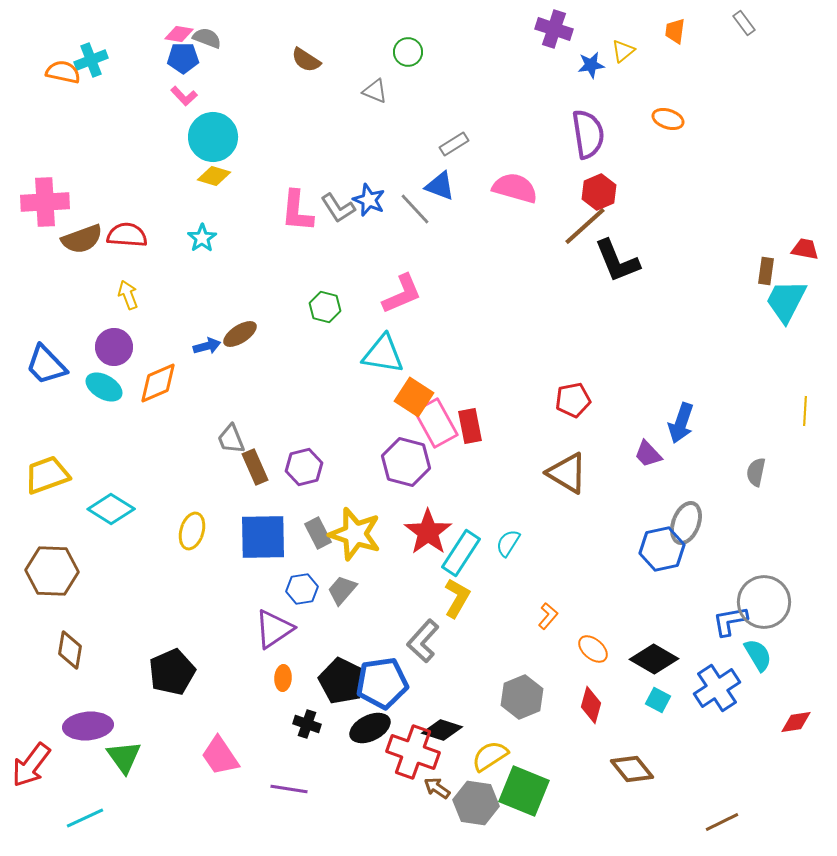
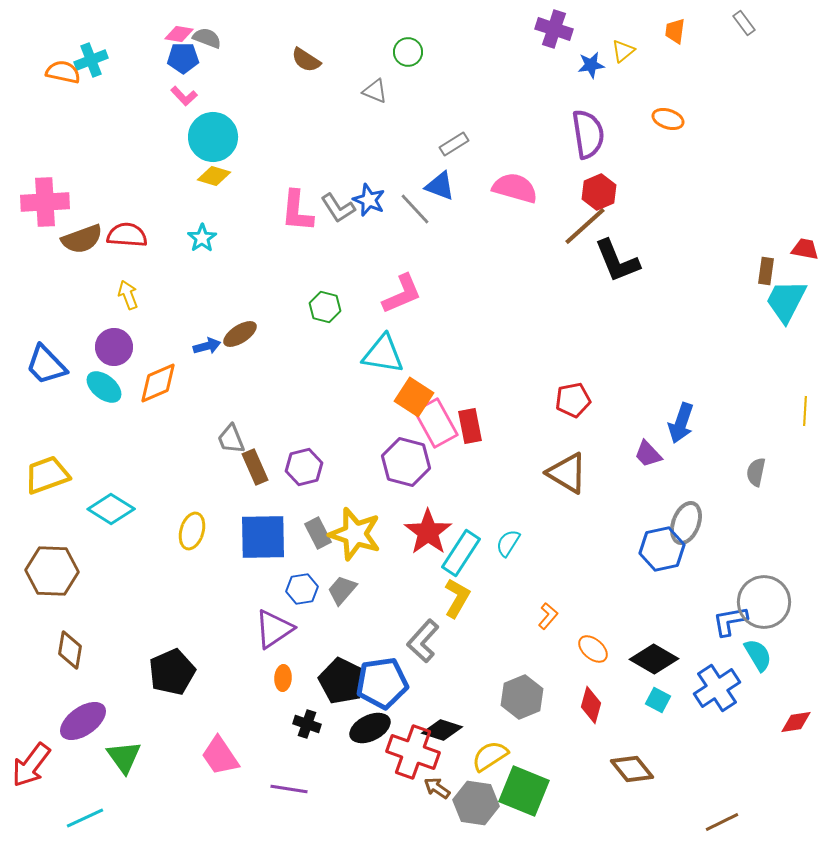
cyan ellipse at (104, 387): rotated 9 degrees clockwise
purple ellipse at (88, 726): moved 5 px left, 5 px up; rotated 30 degrees counterclockwise
